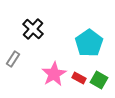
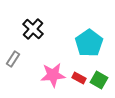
pink star: moved 1 px left, 1 px down; rotated 25 degrees clockwise
